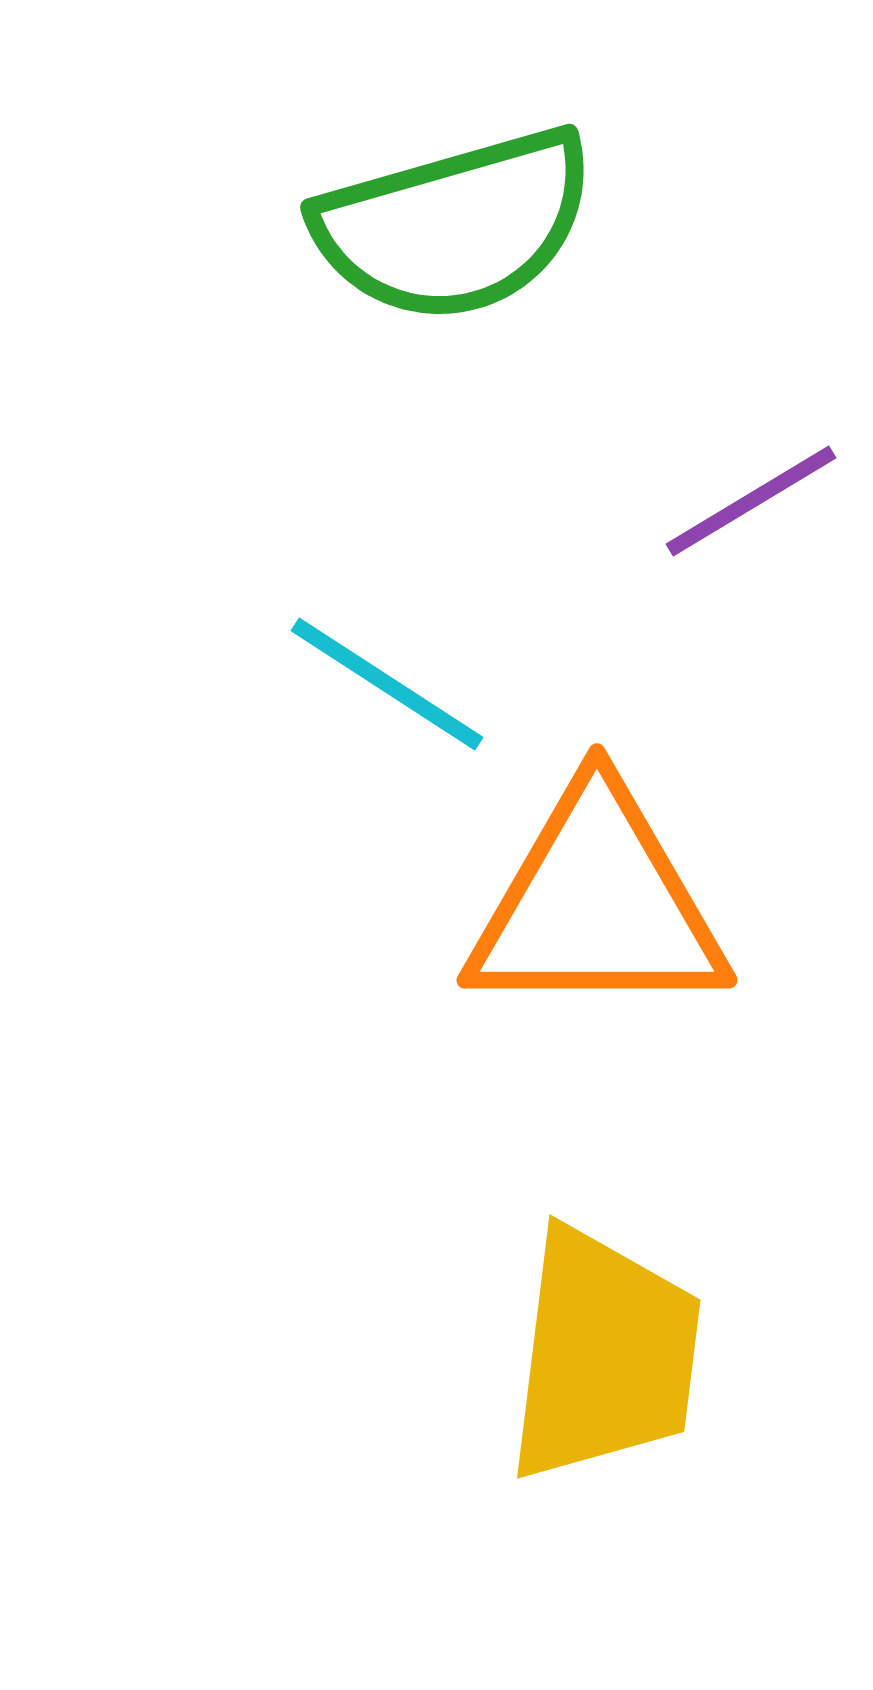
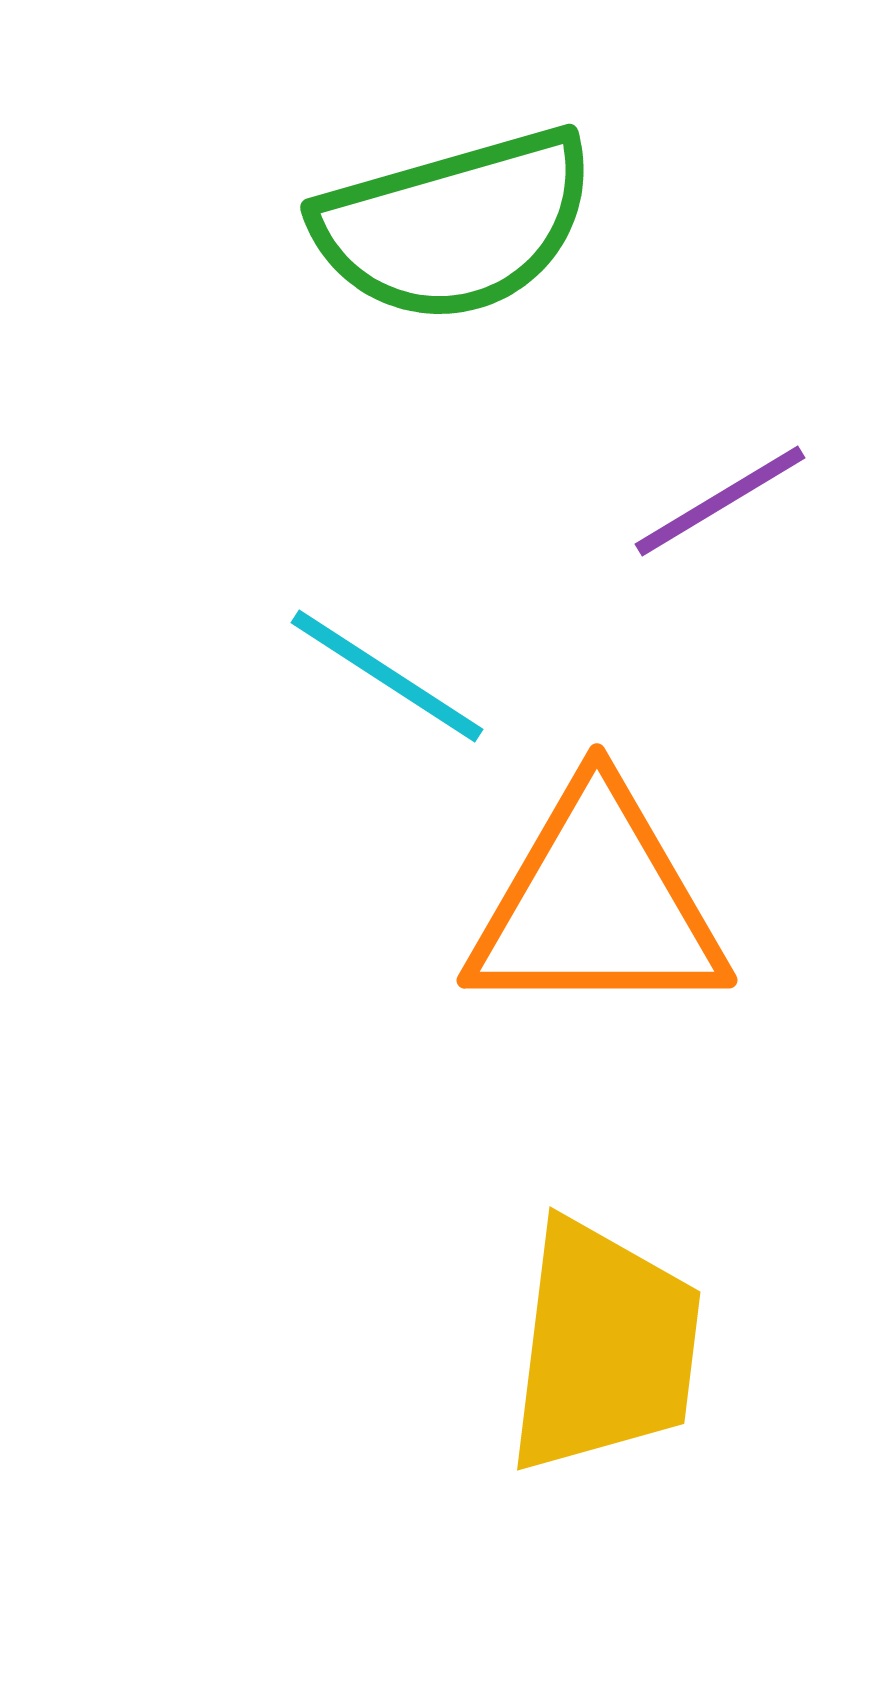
purple line: moved 31 px left
cyan line: moved 8 px up
yellow trapezoid: moved 8 px up
